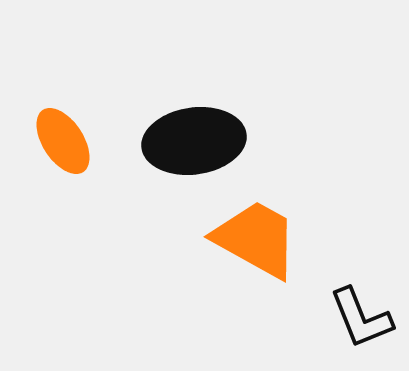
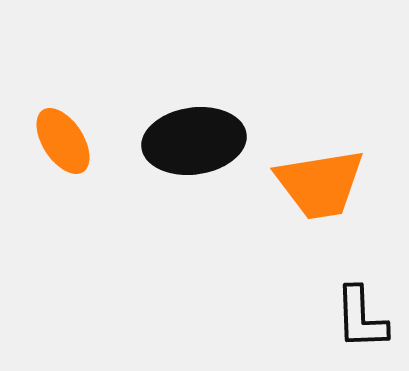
orange trapezoid: moved 64 px right, 55 px up; rotated 142 degrees clockwise
black L-shape: rotated 20 degrees clockwise
